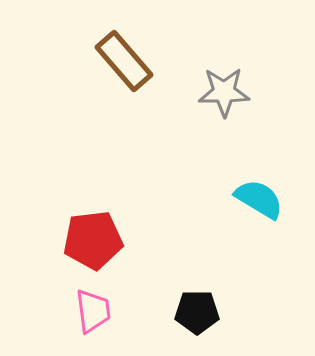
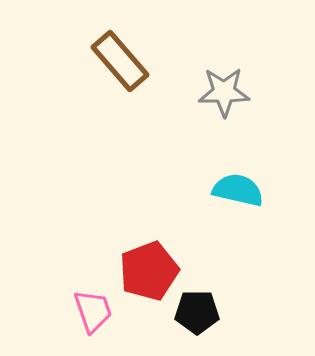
brown rectangle: moved 4 px left
cyan semicircle: moved 21 px left, 9 px up; rotated 18 degrees counterclockwise
red pentagon: moved 56 px right, 31 px down; rotated 14 degrees counterclockwise
pink trapezoid: rotated 12 degrees counterclockwise
